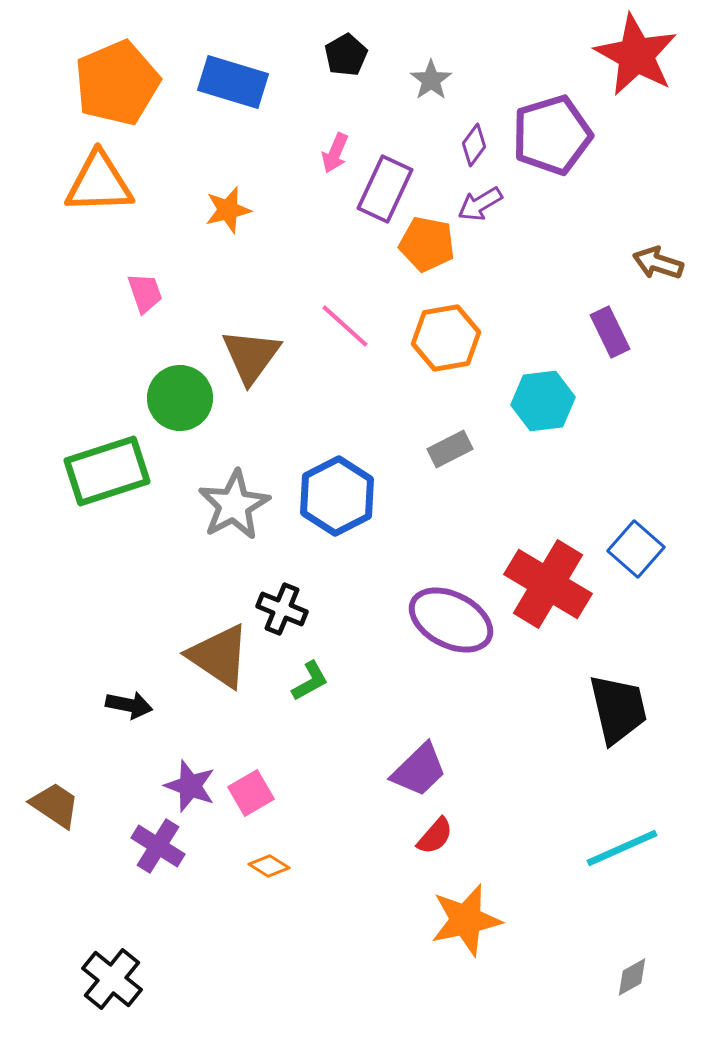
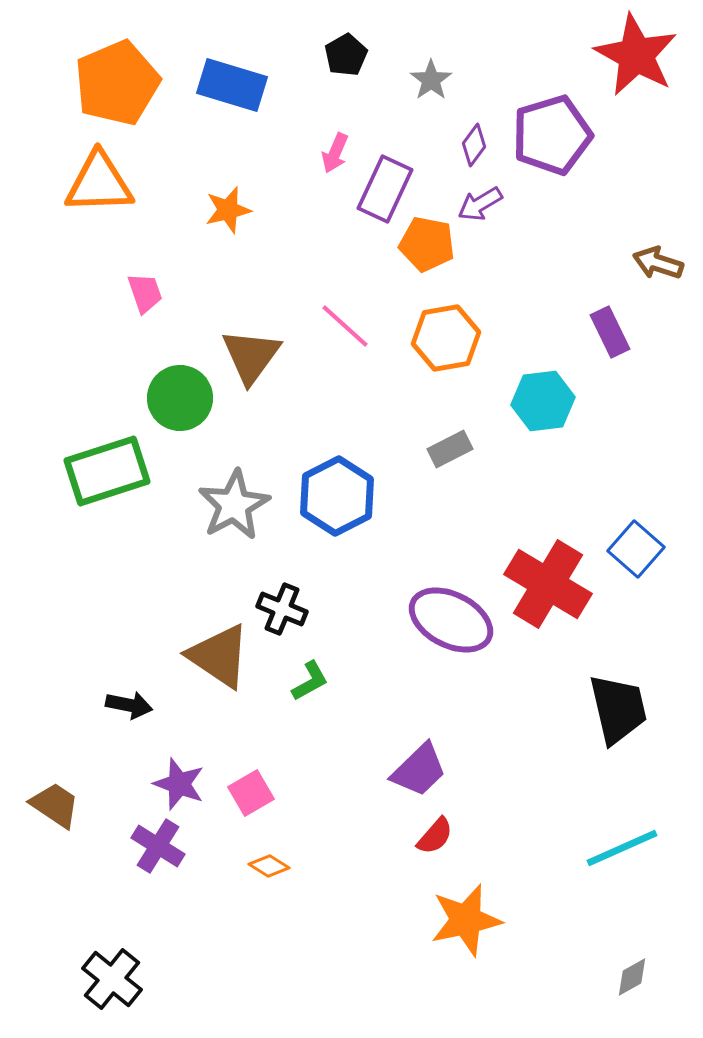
blue rectangle at (233, 82): moved 1 px left, 3 px down
purple star at (190, 786): moved 11 px left, 2 px up
